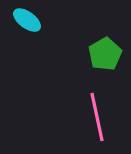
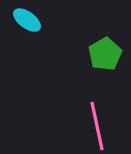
pink line: moved 9 px down
